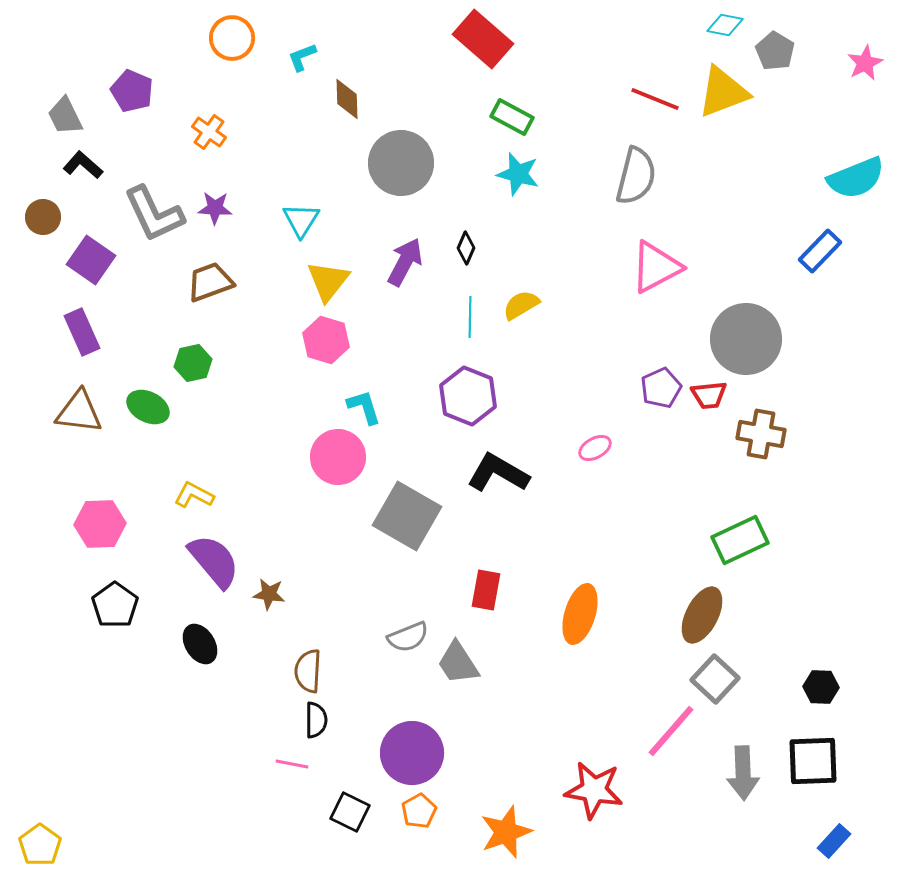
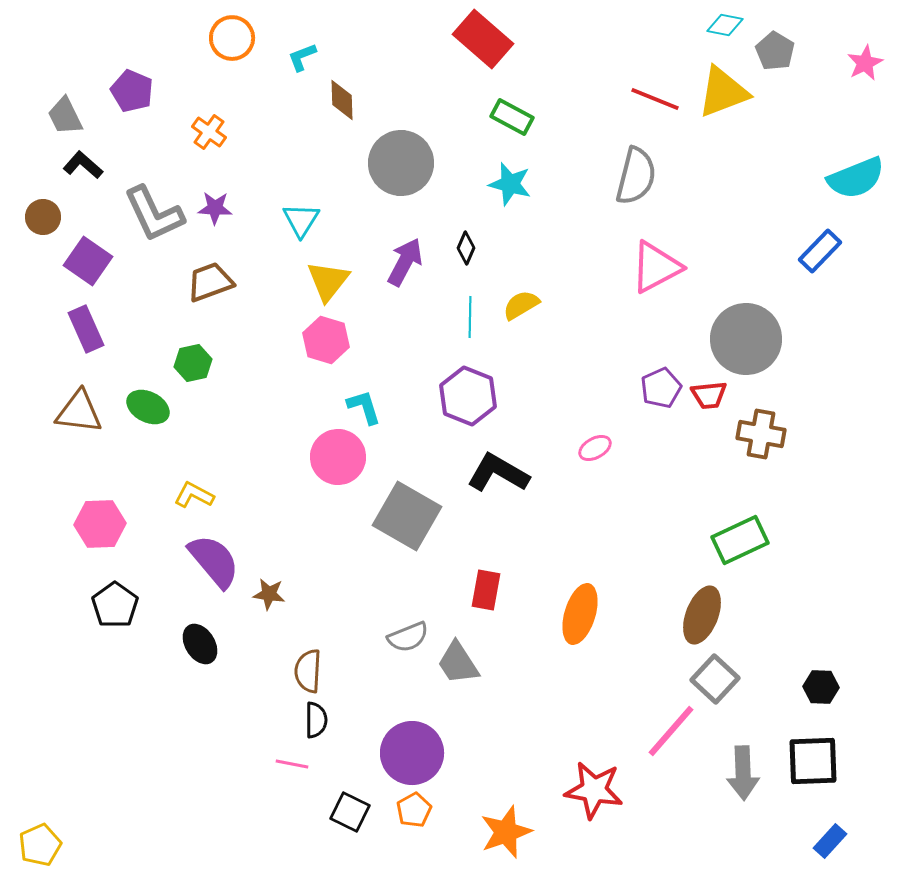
brown diamond at (347, 99): moved 5 px left, 1 px down
cyan star at (518, 174): moved 8 px left, 10 px down
purple square at (91, 260): moved 3 px left, 1 px down
purple rectangle at (82, 332): moved 4 px right, 3 px up
brown ellipse at (702, 615): rotated 6 degrees counterclockwise
orange pentagon at (419, 811): moved 5 px left, 1 px up
blue rectangle at (834, 841): moved 4 px left
yellow pentagon at (40, 845): rotated 12 degrees clockwise
